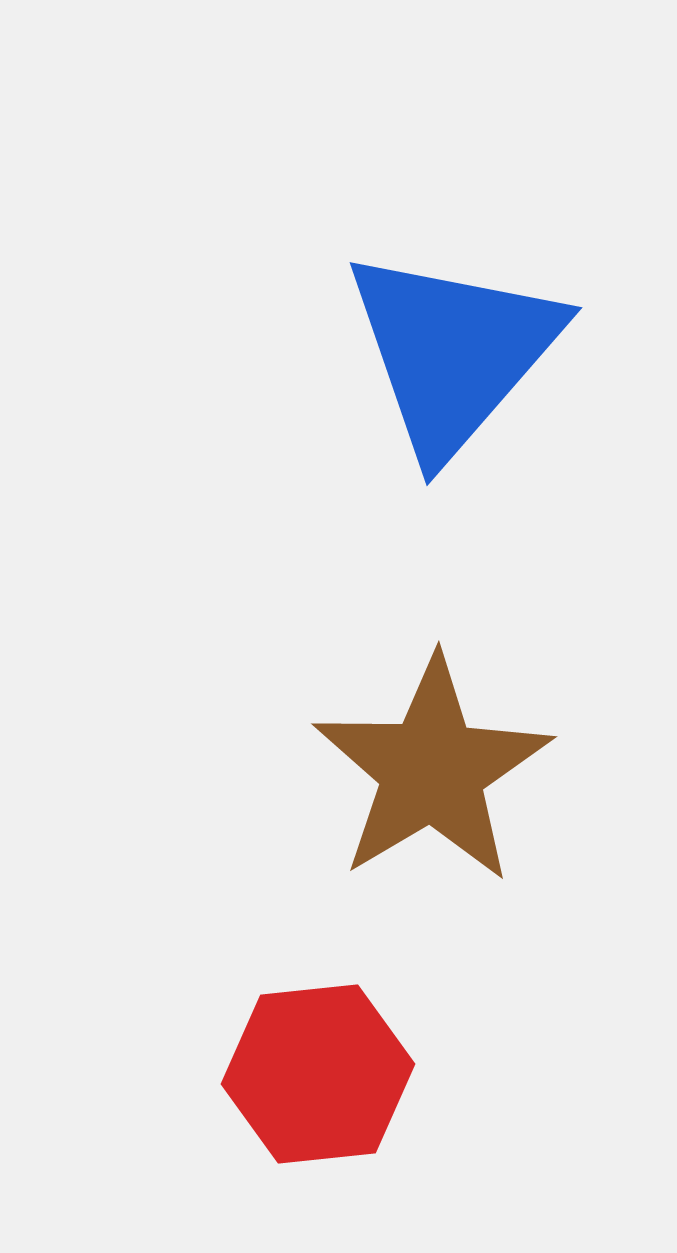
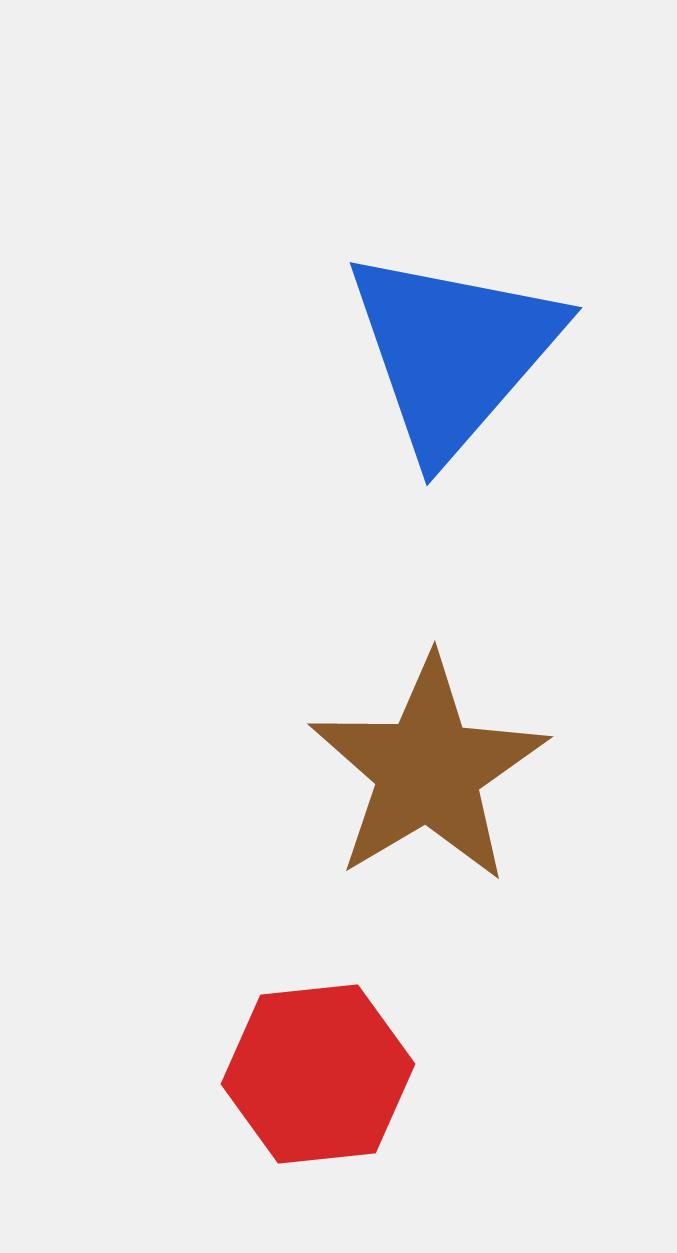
brown star: moved 4 px left
